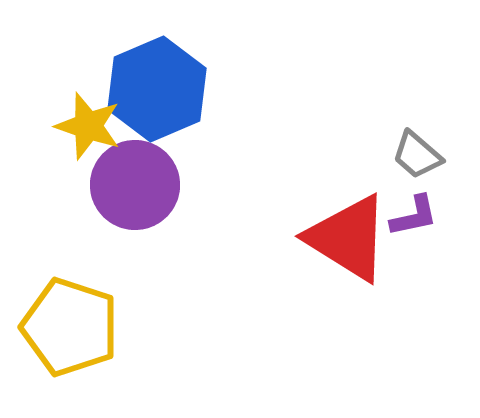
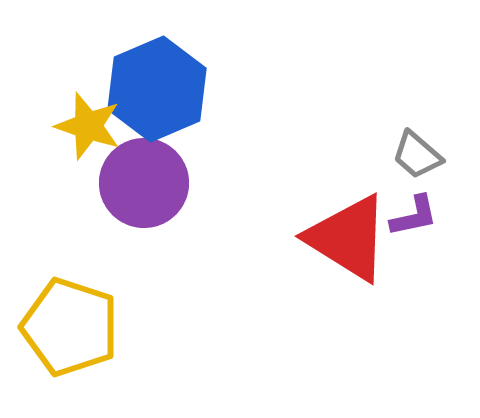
purple circle: moved 9 px right, 2 px up
